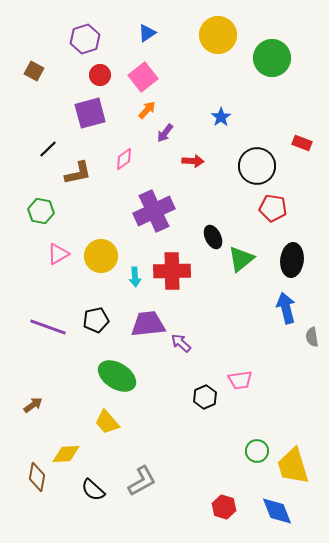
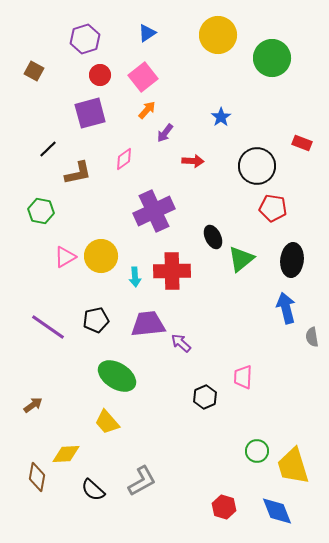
pink triangle at (58, 254): moved 7 px right, 3 px down
purple line at (48, 327): rotated 15 degrees clockwise
pink trapezoid at (240, 380): moved 3 px right, 3 px up; rotated 100 degrees clockwise
